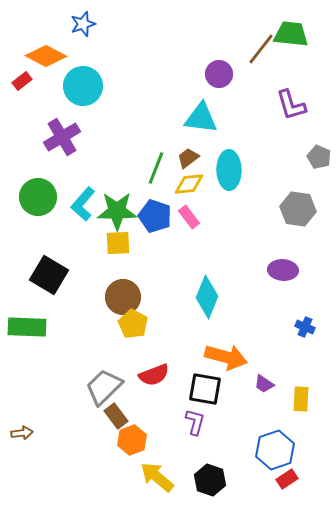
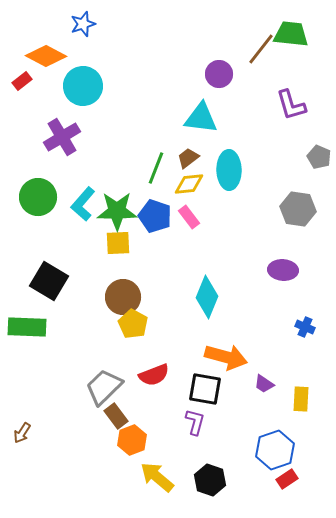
black square at (49, 275): moved 6 px down
brown arrow at (22, 433): rotated 130 degrees clockwise
